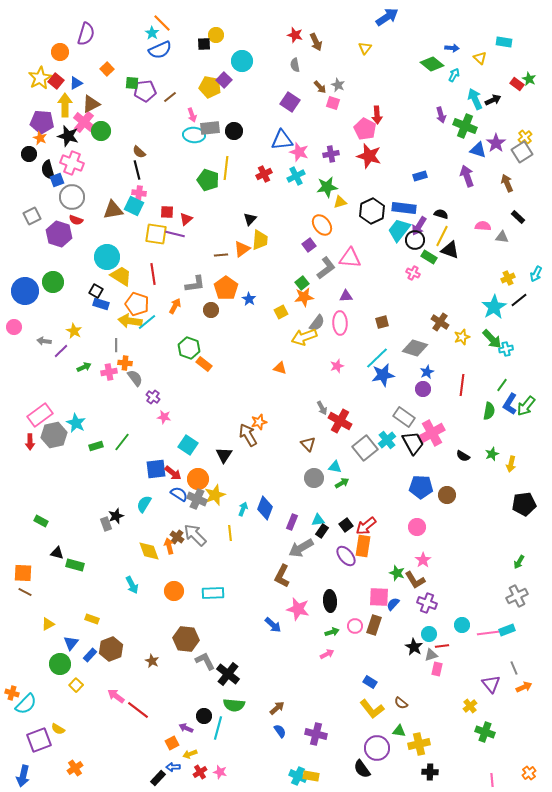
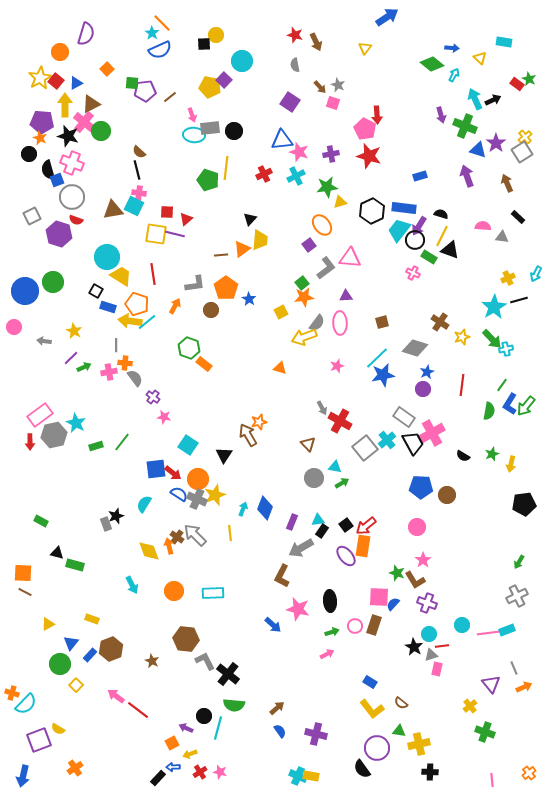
black line at (519, 300): rotated 24 degrees clockwise
blue rectangle at (101, 304): moved 7 px right, 3 px down
purple line at (61, 351): moved 10 px right, 7 px down
